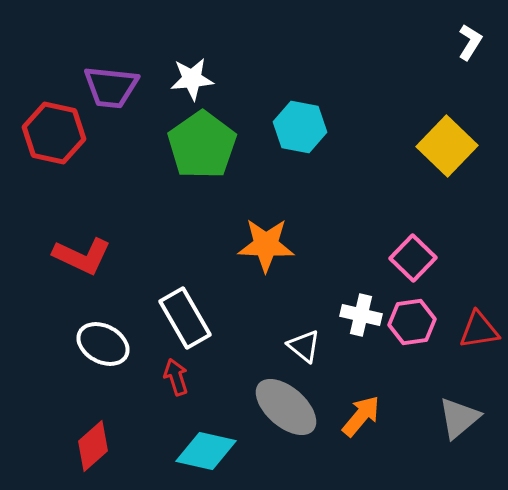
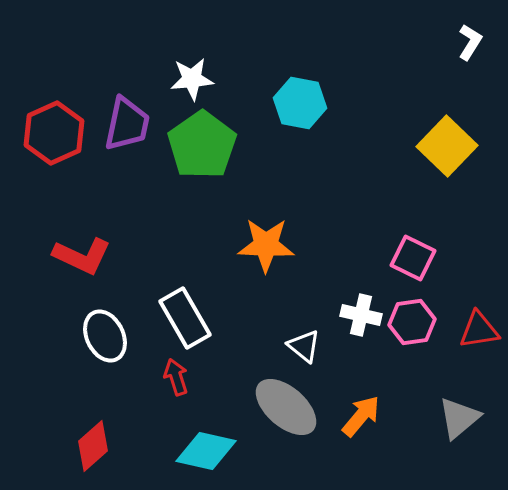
purple trapezoid: moved 16 px right, 37 px down; rotated 84 degrees counterclockwise
cyan hexagon: moved 24 px up
red hexagon: rotated 24 degrees clockwise
pink square: rotated 18 degrees counterclockwise
white ellipse: moved 2 px right, 8 px up; rotated 36 degrees clockwise
